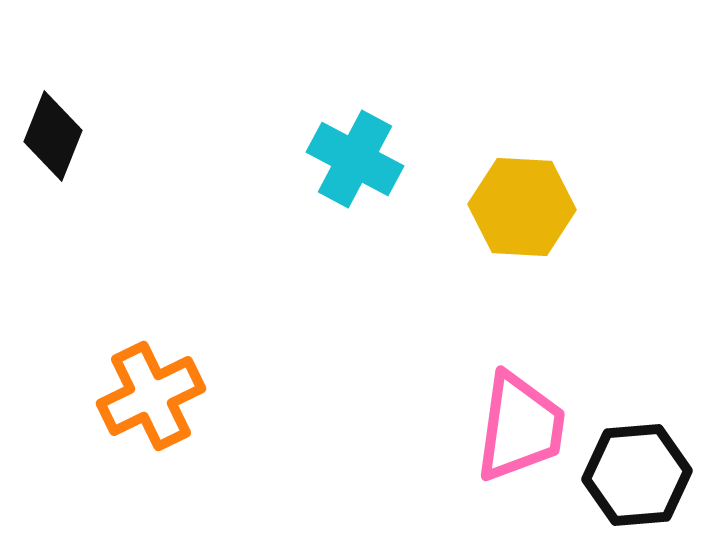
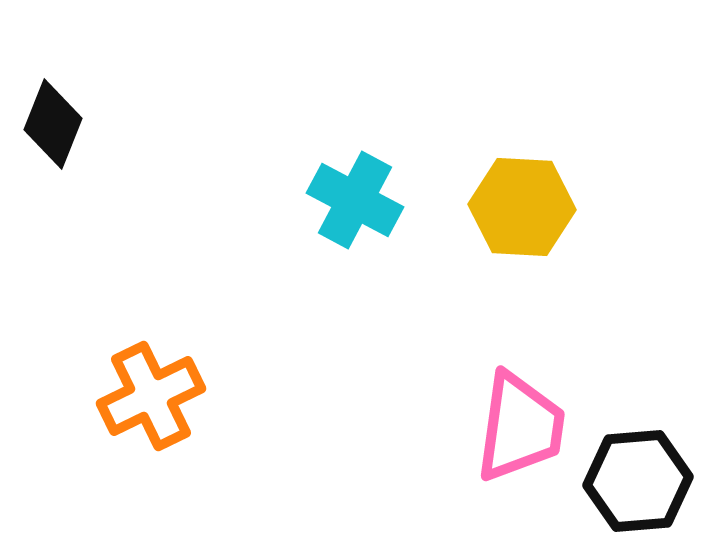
black diamond: moved 12 px up
cyan cross: moved 41 px down
black hexagon: moved 1 px right, 6 px down
